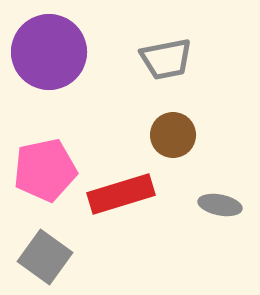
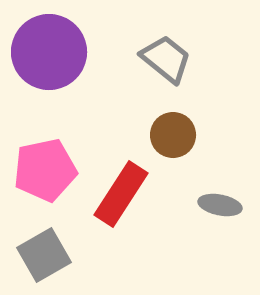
gray trapezoid: rotated 130 degrees counterclockwise
red rectangle: rotated 40 degrees counterclockwise
gray square: moved 1 px left, 2 px up; rotated 24 degrees clockwise
